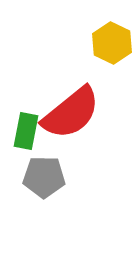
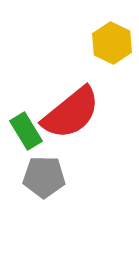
green rectangle: rotated 42 degrees counterclockwise
